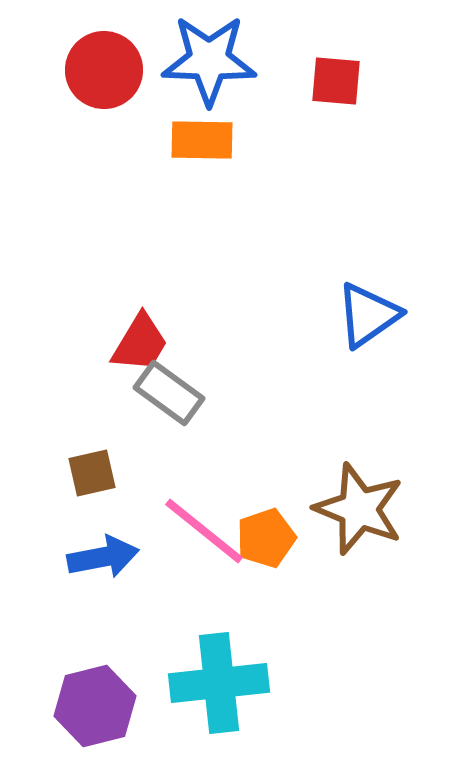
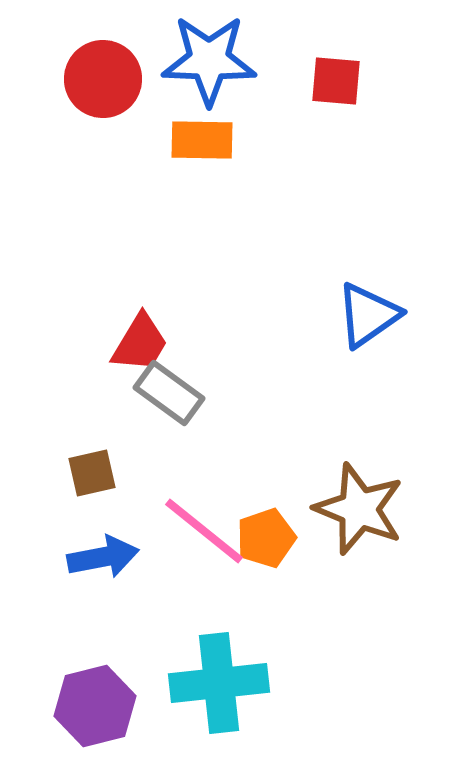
red circle: moved 1 px left, 9 px down
